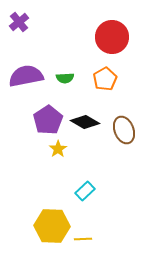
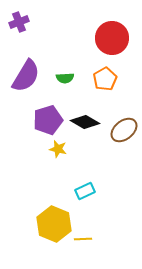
purple cross: rotated 18 degrees clockwise
red circle: moved 1 px down
purple semicircle: rotated 132 degrees clockwise
purple pentagon: rotated 16 degrees clockwise
brown ellipse: rotated 72 degrees clockwise
yellow star: rotated 24 degrees counterclockwise
cyan rectangle: rotated 18 degrees clockwise
yellow hexagon: moved 2 px right, 2 px up; rotated 20 degrees clockwise
